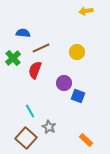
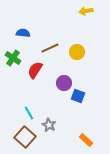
brown line: moved 9 px right
green cross: rotated 14 degrees counterclockwise
red semicircle: rotated 12 degrees clockwise
cyan line: moved 1 px left, 2 px down
gray star: moved 2 px up
brown square: moved 1 px left, 1 px up
